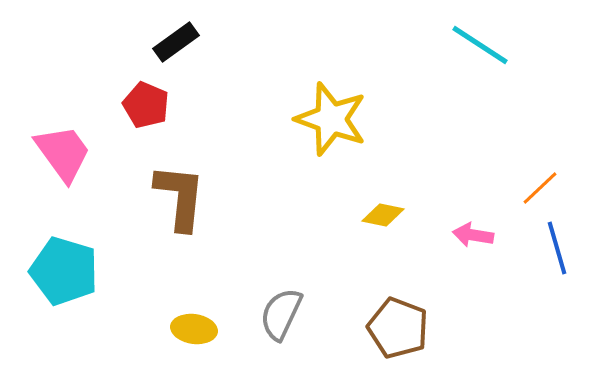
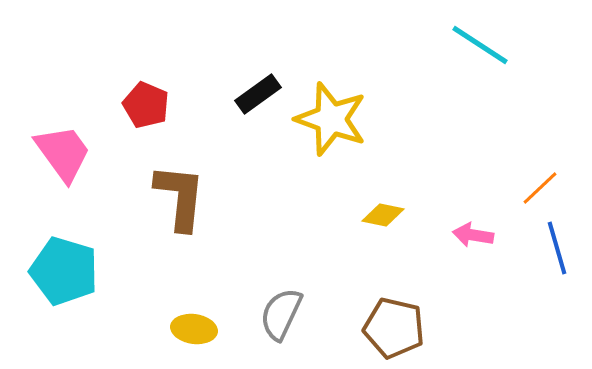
black rectangle: moved 82 px right, 52 px down
brown pentagon: moved 4 px left; rotated 8 degrees counterclockwise
